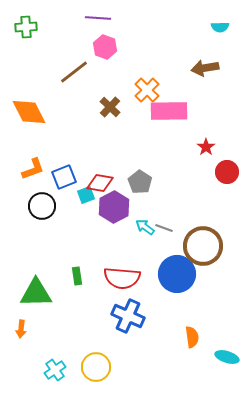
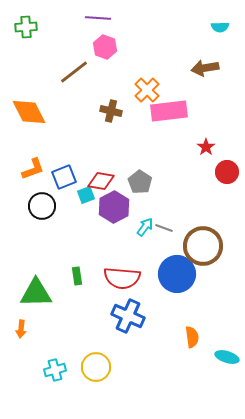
brown cross: moved 1 px right, 4 px down; rotated 30 degrees counterclockwise
pink rectangle: rotated 6 degrees counterclockwise
red diamond: moved 1 px right, 2 px up
cyan arrow: rotated 90 degrees clockwise
cyan cross: rotated 20 degrees clockwise
